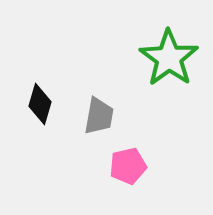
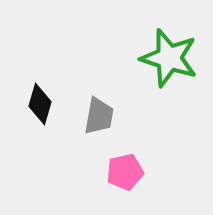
green star: rotated 18 degrees counterclockwise
pink pentagon: moved 3 px left, 6 px down
